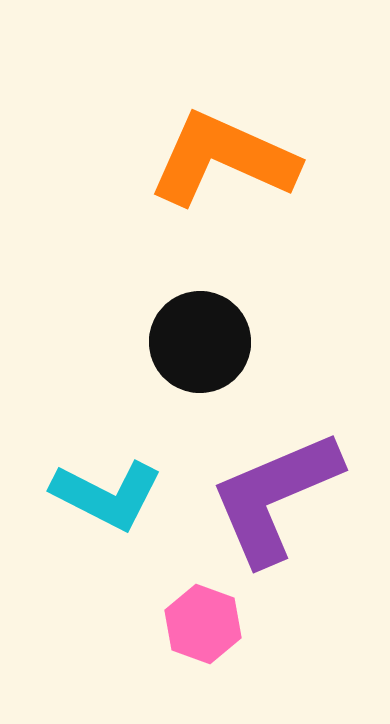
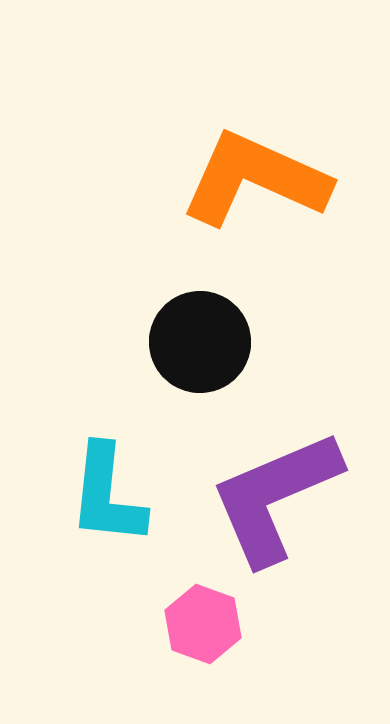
orange L-shape: moved 32 px right, 20 px down
cyan L-shape: rotated 69 degrees clockwise
